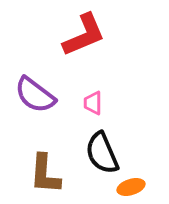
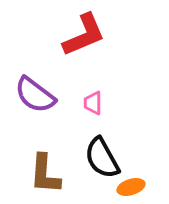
black semicircle: moved 5 px down; rotated 6 degrees counterclockwise
